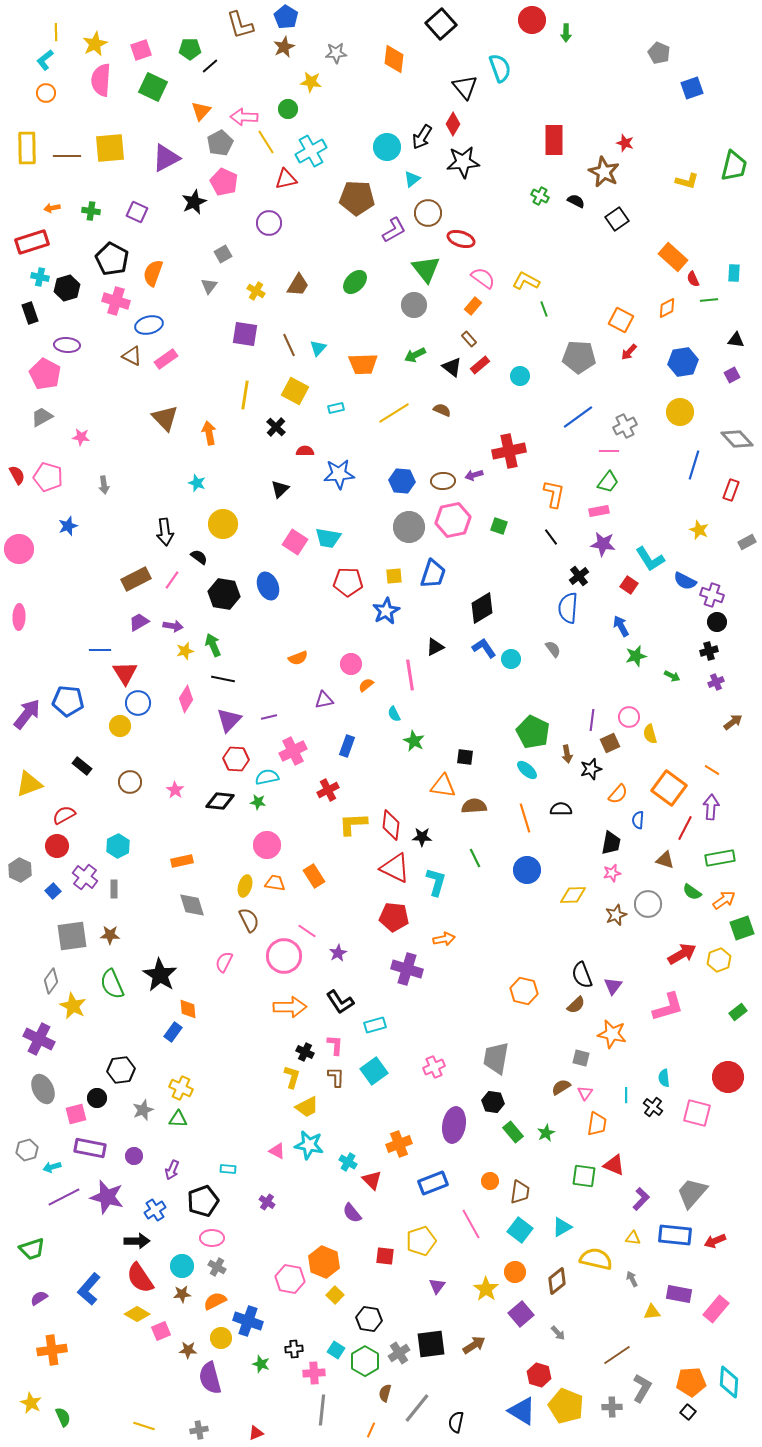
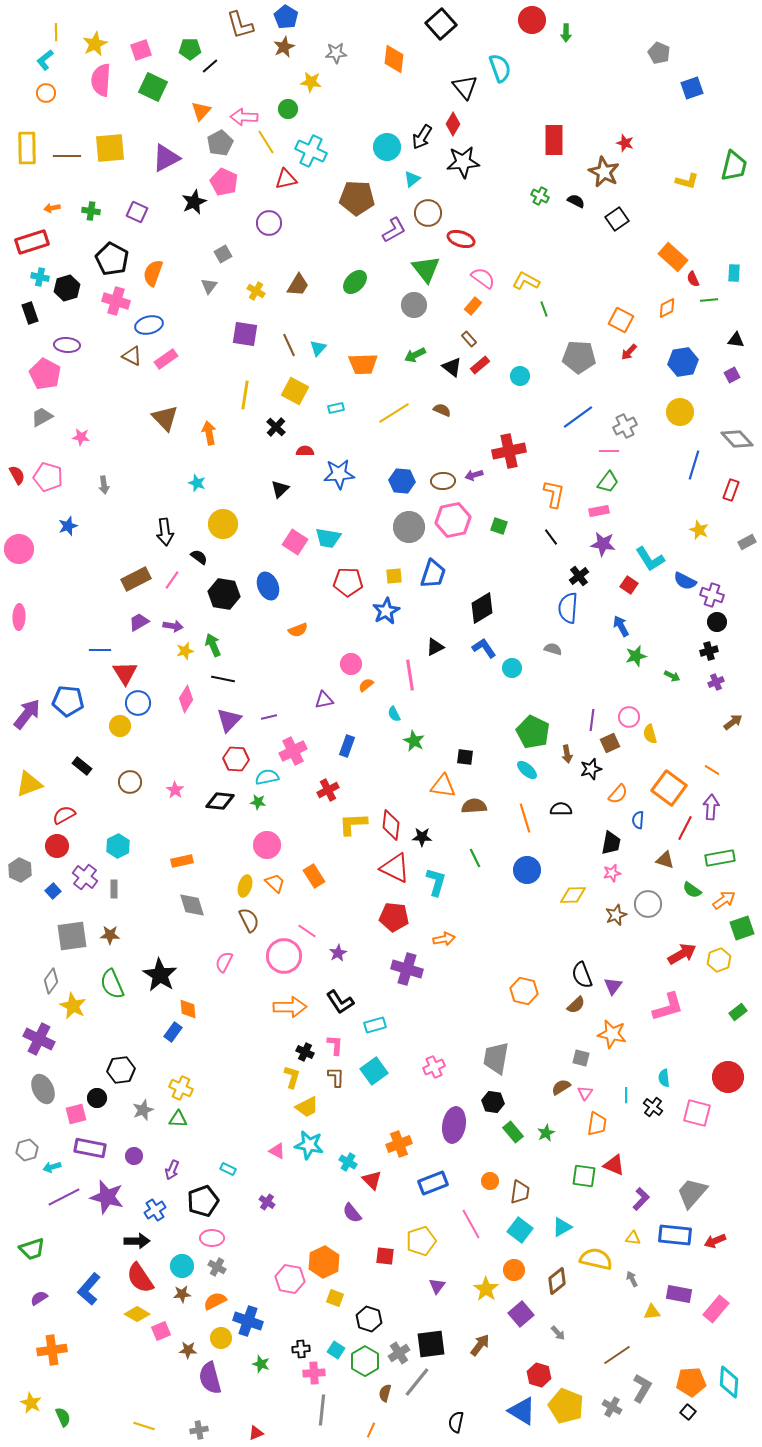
cyan cross at (311, 151): rotated 36 degrees counterclockwise
gray semicircle at (553, 649): rotated 36 degrees counterclockwise
orange semicircle at (298, 658): moved 28 px up
cyan circle at (511, 659): moved 1 px right, 9 px down
orange trapezoid at (275, 883): rotated 35 degrees clockwise
green semicircle at (692, 892): moved 2 px up
cyan rectangle at (228, 1169): rotated 21 degrees clockwise
orange hexagon at (324, 1262): rotated 12 degrees clockwise
orange circle at (515, 1272): moved 1 px left, 2 px up
yellow square at (335, 1295): moved 3 px down; rotated 24 degrees counterclockwise
black hexagon at (369, 1319): rotated 10 degrees clockwise
brown arrow at (474, 1345): moved 6 px right; rotated 20 degrees counterclockwise
black cross at (294, 1349): moved 7 px right
gray cross at (612, 1407): rotated 30 degrees clockwise
gray line at (417, 1408): moved 26 px up
